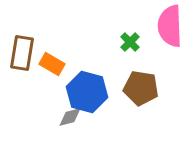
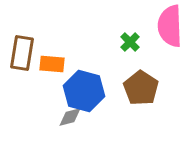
orange rectangle: rotated 25 degrees counterclockwise
brown pentagon: rotated 24 degrees clockwise
blue hexagon: moved 3 px left, 1 px up
